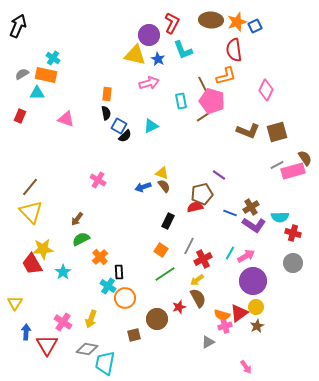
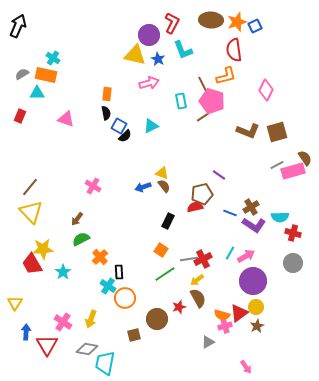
pink cross at (98, 180): moved 5 px left, 6 px down
gray line at (189, 246): moved 13 px down; rotated 54 degrees clockwise
